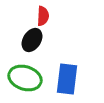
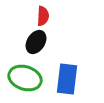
black ellipse: moved 4 px right, 2 px down
